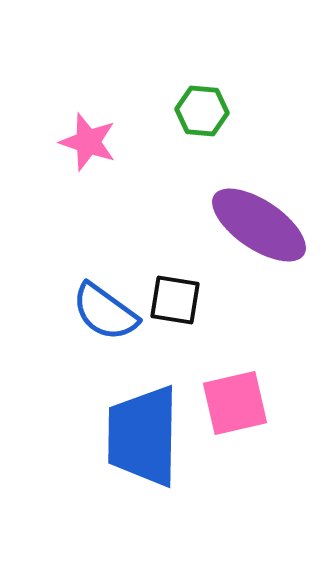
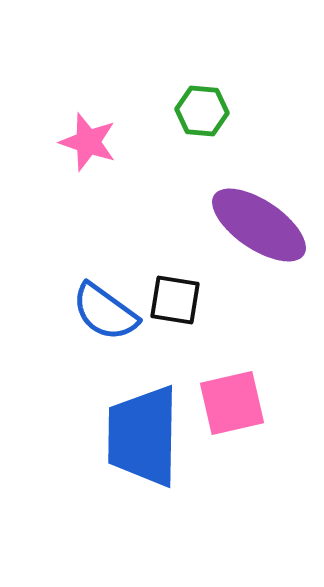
pink square: moved 3 px left
